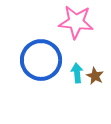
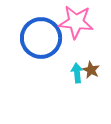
blue circle: moved 22 px up
brown star: moved 4 px left, 6 px up
